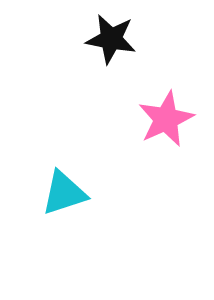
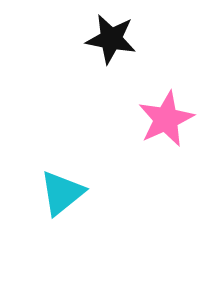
cyan triangle: moved 2 px left; rotated 21 degrees counterclockwise
